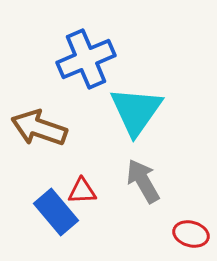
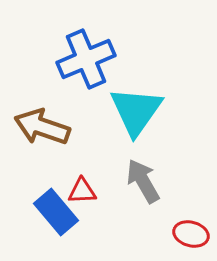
brown arrow: moved 3 px right, 1 px up
